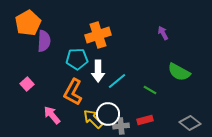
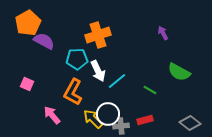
purple semicircle: rotated 65 degrees counterclockwise
white arrow: rotated 25 degrees counterclockwise
pink square: rotated 24 degrees counterclockwise
